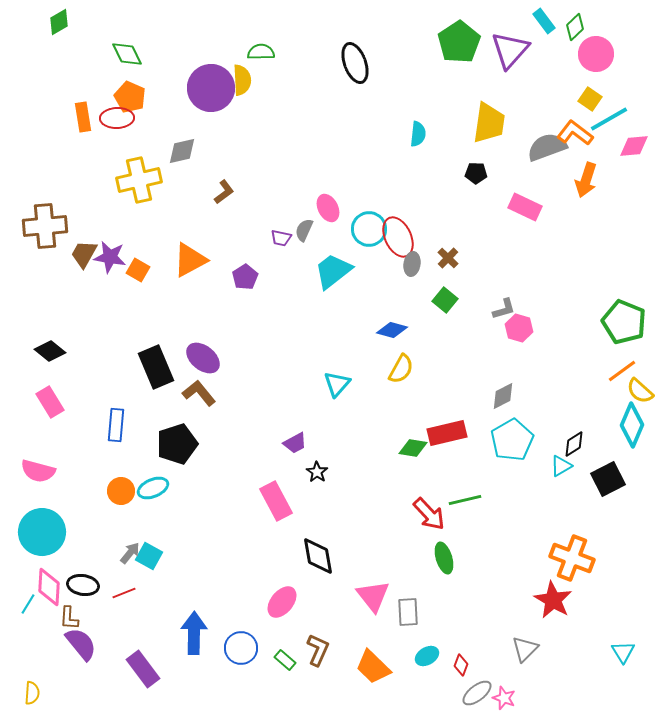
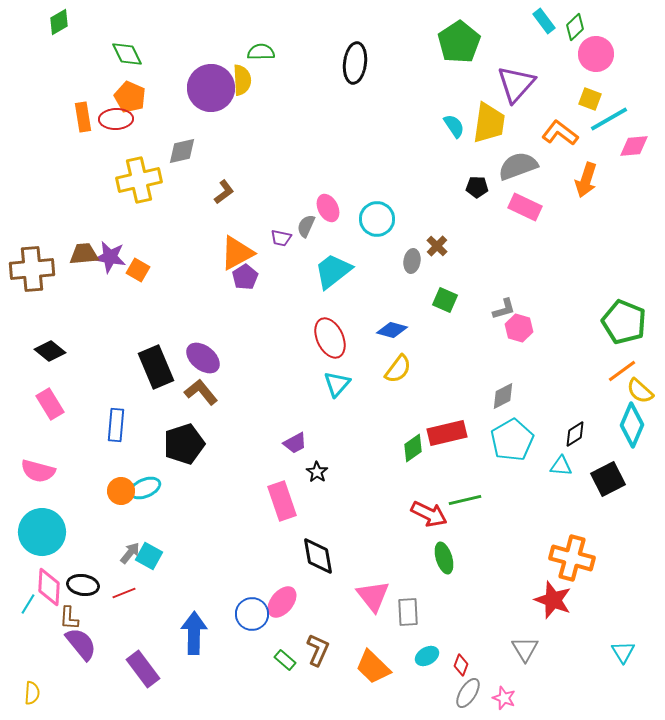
purple triangle at (510, 50): moved 6 px right, 34 px down
black ellipse at (355, 63): rotated 27 degrees clockwise
yellow square at (590, 99): rotated 15 degrees counterclockwise
red ellipse at (117, 118): moved 1 px left, 1 px down
orange L-shape at (575, 133): moved 15 px left
cyan semicircle at (418, 134): moved 36 px right, 8 px up; rotated 40 degrees counterclockwise
gray semicircle at (547, 147): moved 29 px left, 19 px down
black pentagon at (476, 173): moved 1 px right, 14 px down
brown cross at (45, 226): moved 13 px left, 43 px down
cyan circle at (369, 229): moved 8 px right, 10 px up
gray semicircle at (304, 230): moved 2 px right, 4 px up
red ellipse at (398, 237): moved 68 px left, 101 px down
brown trapezoid at (84, 254): rotated 56 degrees clockwise
brown cross at (448, 258): moved 11 px left, 12 px up
orange triangle at (190, 260): moved 47 px right, 7 px up
gray ellipse at (412, 264): moved 3 px up
green square at (445, 300): rotated 15 degrees counterclockwise
yellow semicircle at (401, 369): moved 3 px left; rotated 8 degrees clockwise
brown L-shape at (199, 393): moved 2 px right, 1 px up
pink rectangle at (50, 402): moved 2 px down
black pentagon at (177, 444): moved 7 px right
black diamond at (574, 444): moved 1 px right, 10 px up
green diamond at (413, 448): rotated 44 degrees counterclockwise
cyan triangle at (561, 466): rotated 35 degrees clockwise
cyan ellipse at (153, 488): moved 8 px left
pink rectangle at (276, 501): moved 6 px right; rotated 9 degrees clockwise
red arrow at (429, 514): rotated 21 degrees counterclockwise
orange cross at (572, 558): rotated 6 degrees counterclockwise
red star at (553, 600): rotated 9 degrees counterclockwise
blue circle at (241, 648): moved 11 px right, 34 px up
gray triangle at (525, 649): rotated 16 degrees counterclockwise
gray ellipse at (477, 693): moved 9 px left; rotated 20 degrees counterclockwise
